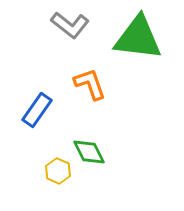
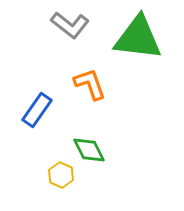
green diamond: moved 2 px up
yellow hexagon: moved 3 px right, 4 px down
